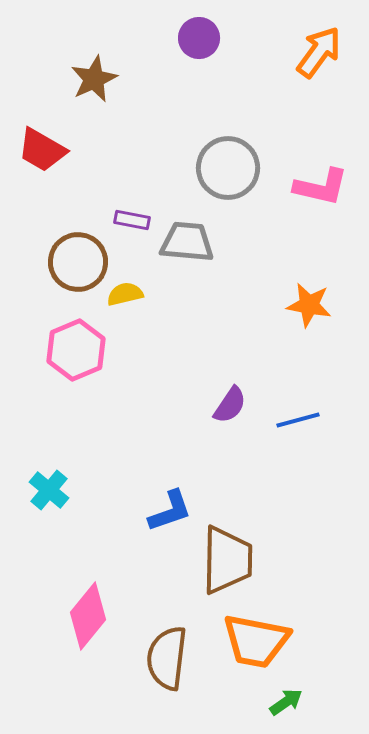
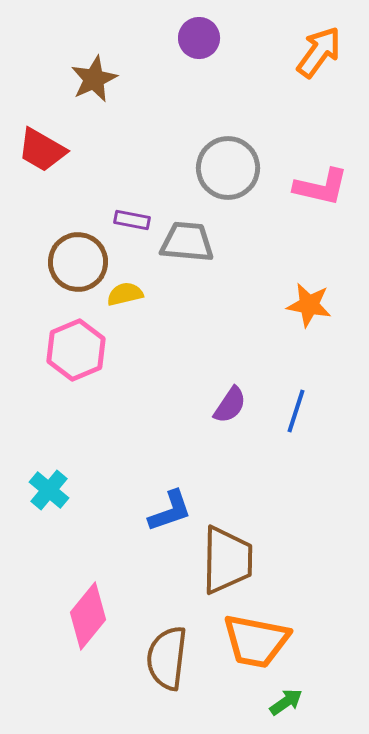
blue line: moved 2 px left, 9 px up; rotated 57 degrees counterclockwise
